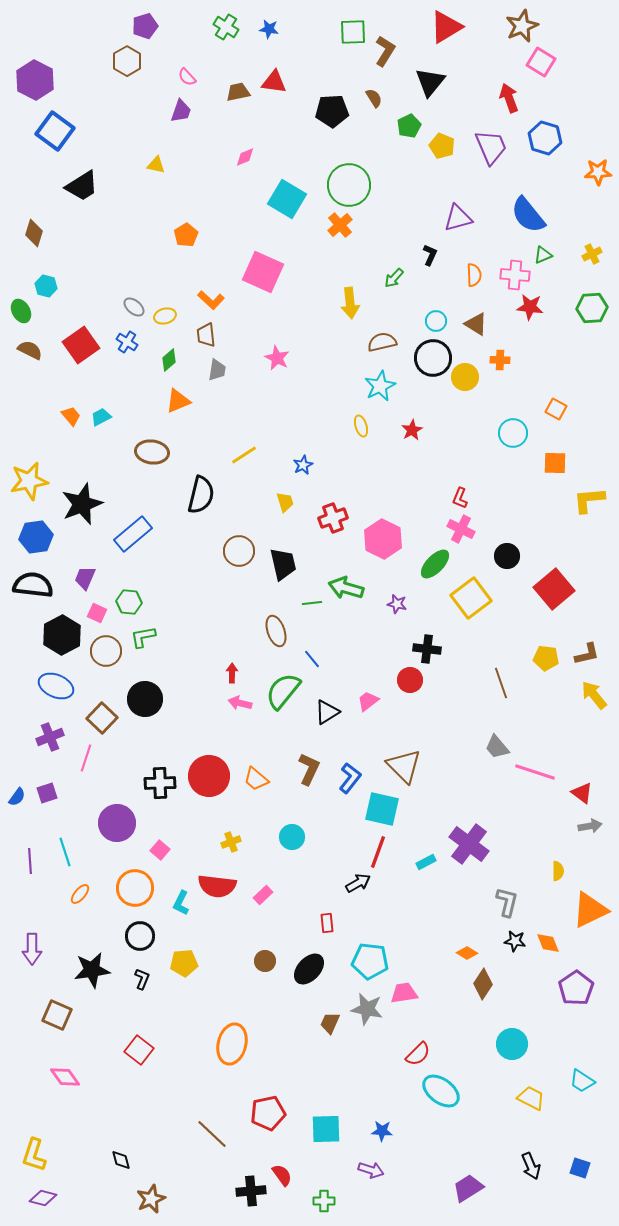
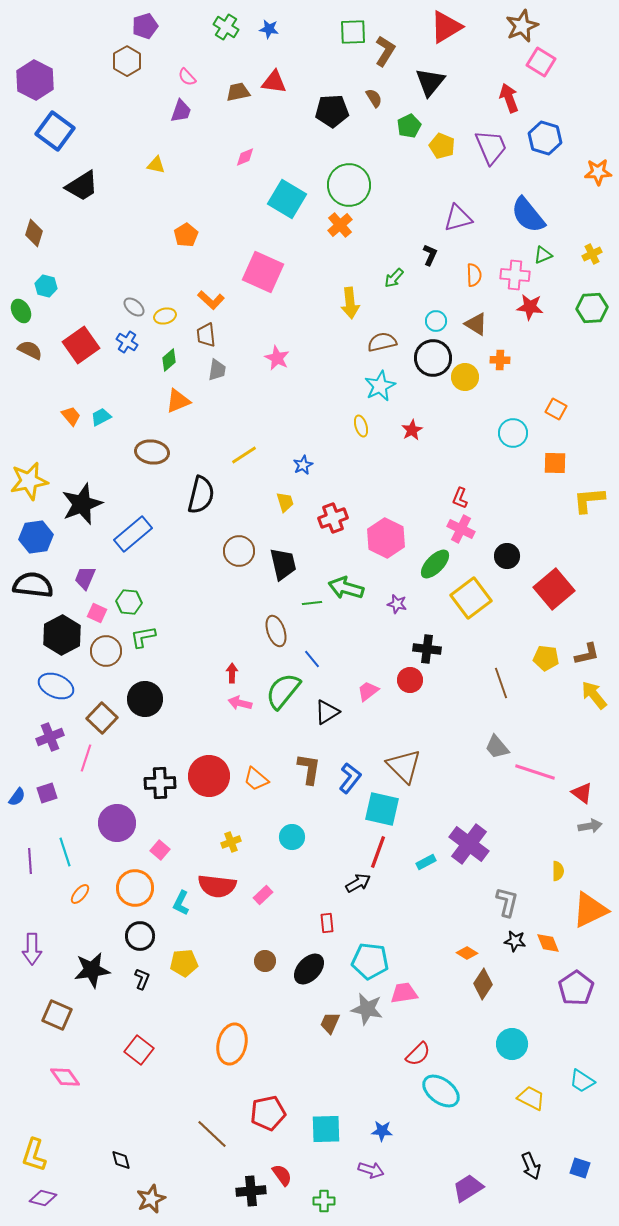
pink hexagon at (383, 539): moved 3 px right, 1 px up
pink trapezoid at (368, 701): moved 10 px up
brown L-shape at (309, 769): rotated 16 degrees counterclockwise
